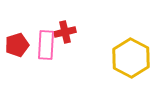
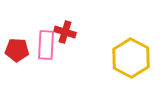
red cross: rotated 30 degrees clockwise
red pentagon: moved 5 px down; rotated 20 degrees clockwise
